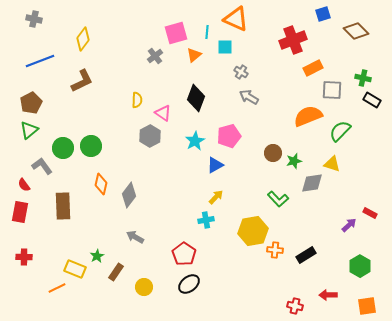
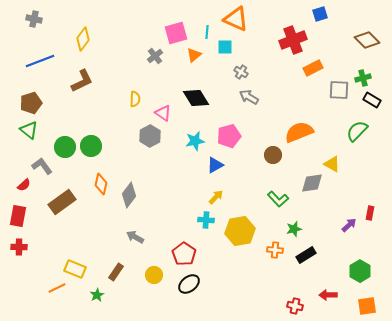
blue square at (323, 14): moved 3 px left
brown diamond at (356, 31): moved 11 px right, 9 px down
green cross at (363, 78): rotated 28 degrees counterclockwise
gray square at (332, 90): moved 7 px right
black diamond at (196, 98): rotated 52 degrees counterclockwise
yellow semicircle at (137, 100): moved 2 px left, 1 px up
brown pentagon at (31, 103): rotated 10 degrees clockwise
orange semicircle at (308, 116): moved 9 px left, 16 px down
green triangle at (29, 130): rotated 42 degrees counterclockwise
green semicircle at (340, 131): moved 17 px right
cyan star at (195, 141): rotated 18 degrees clockwise
green circle at (63, 148): moved 2 px right, 1 px up
brown circle at (273, 153): moved 2 px down
green star at (294, 161): moved 68 px down
yellow triangle at (332, 164): rotated 12 degrees clockwise
red semicircle at (24, 185): rotated 96 degrees counterclockwise
brown rectangle at (63, 206): moved 1 px left, 4 px up; rotated 56 degrees clockwise
red rectangle at (20, 212): moved 2 px left, 4 px down
red rectangle at (370, 213): rotated 72 degrees clockwise
cyan cross at (206, 220): rotated 14 degrees clockwise
yellow hexagon at (253, 231): moved 13 px left
green star at (97, 256): moved 39 px down
red cross at (24, 257): moved 5 px left, 10 px up
green hexagon at (360, 266): moved 5 px down
yellow circle at (144, 287): moved 10 px right, 12 px up
